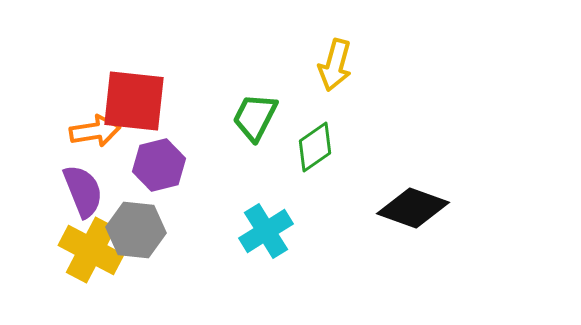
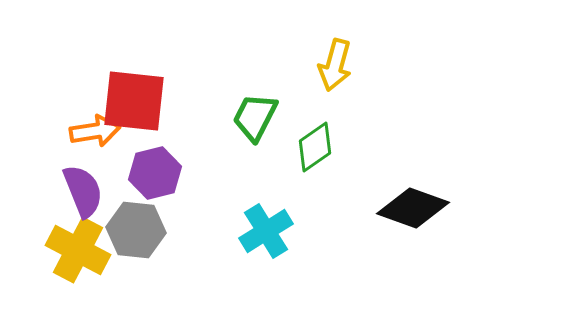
purple hexagon: moved 4 px left, 8 px down
yellow cross: moved 13 px left
